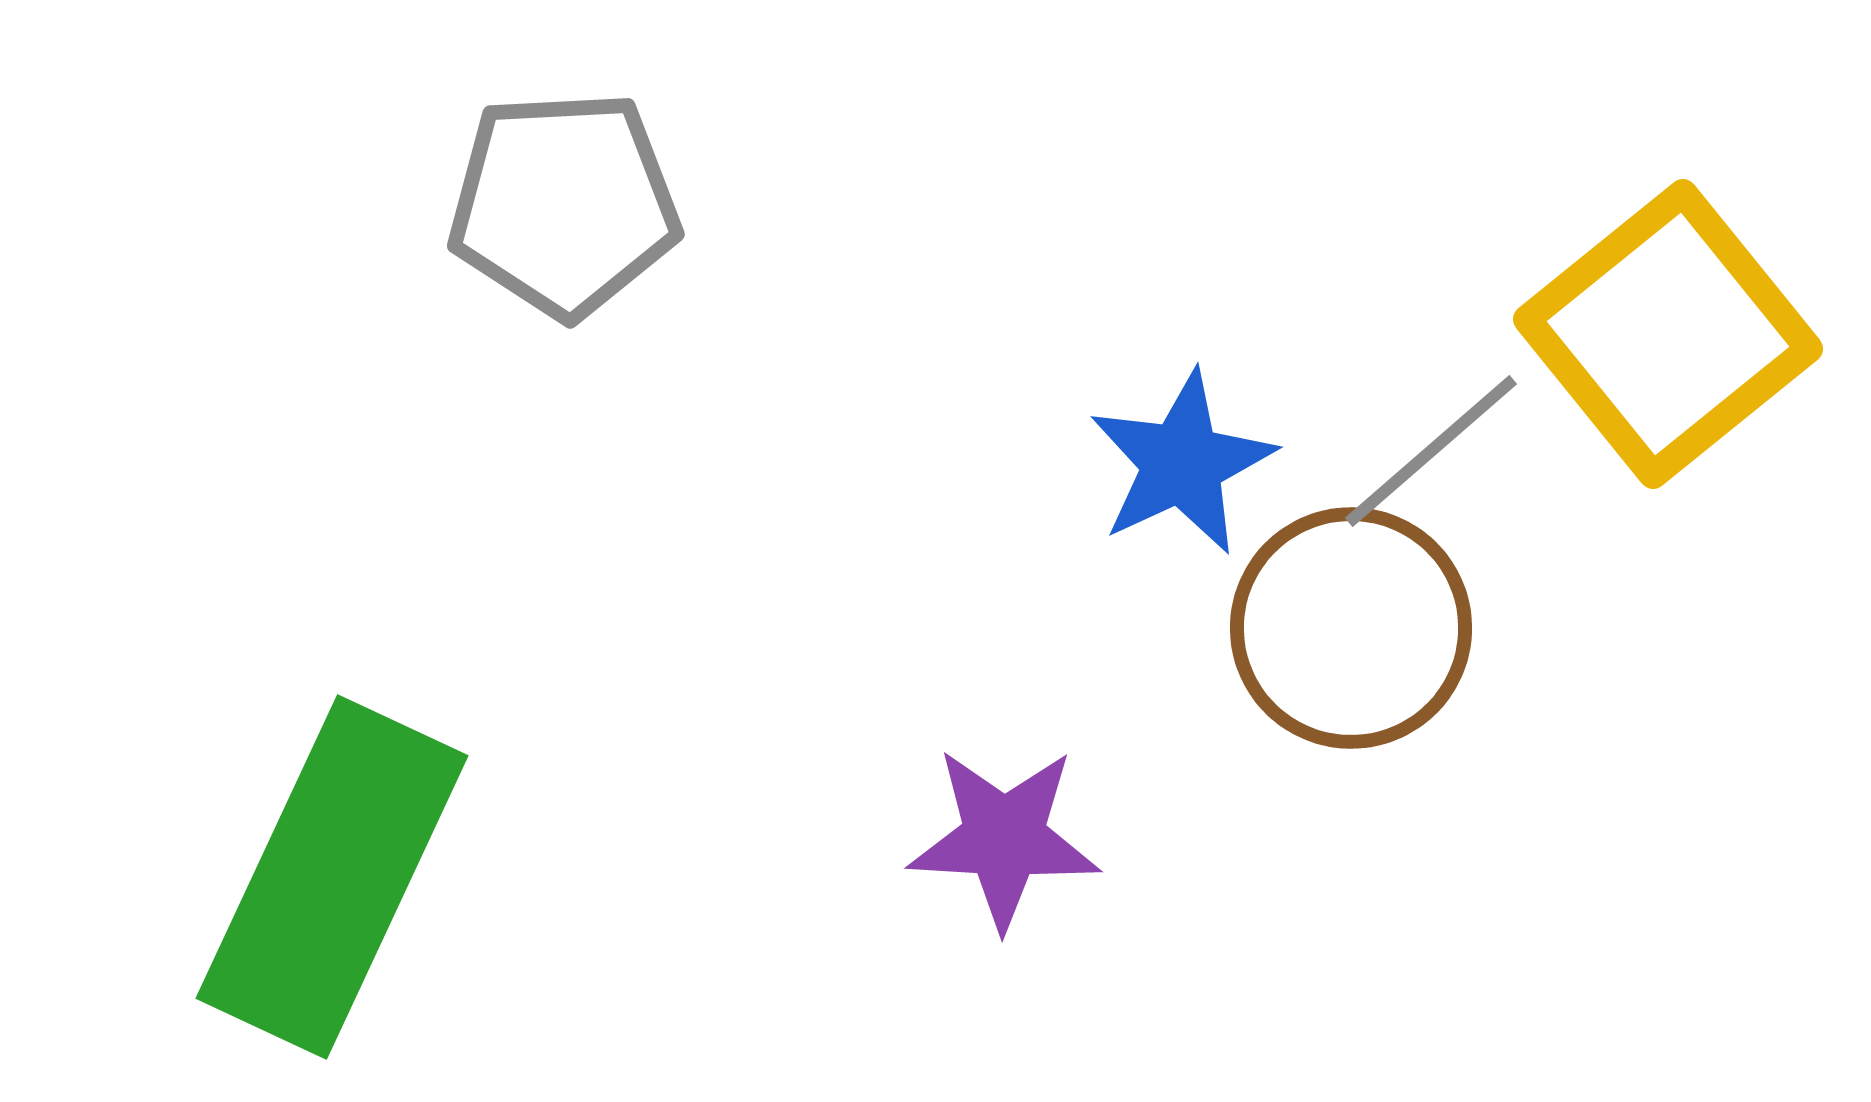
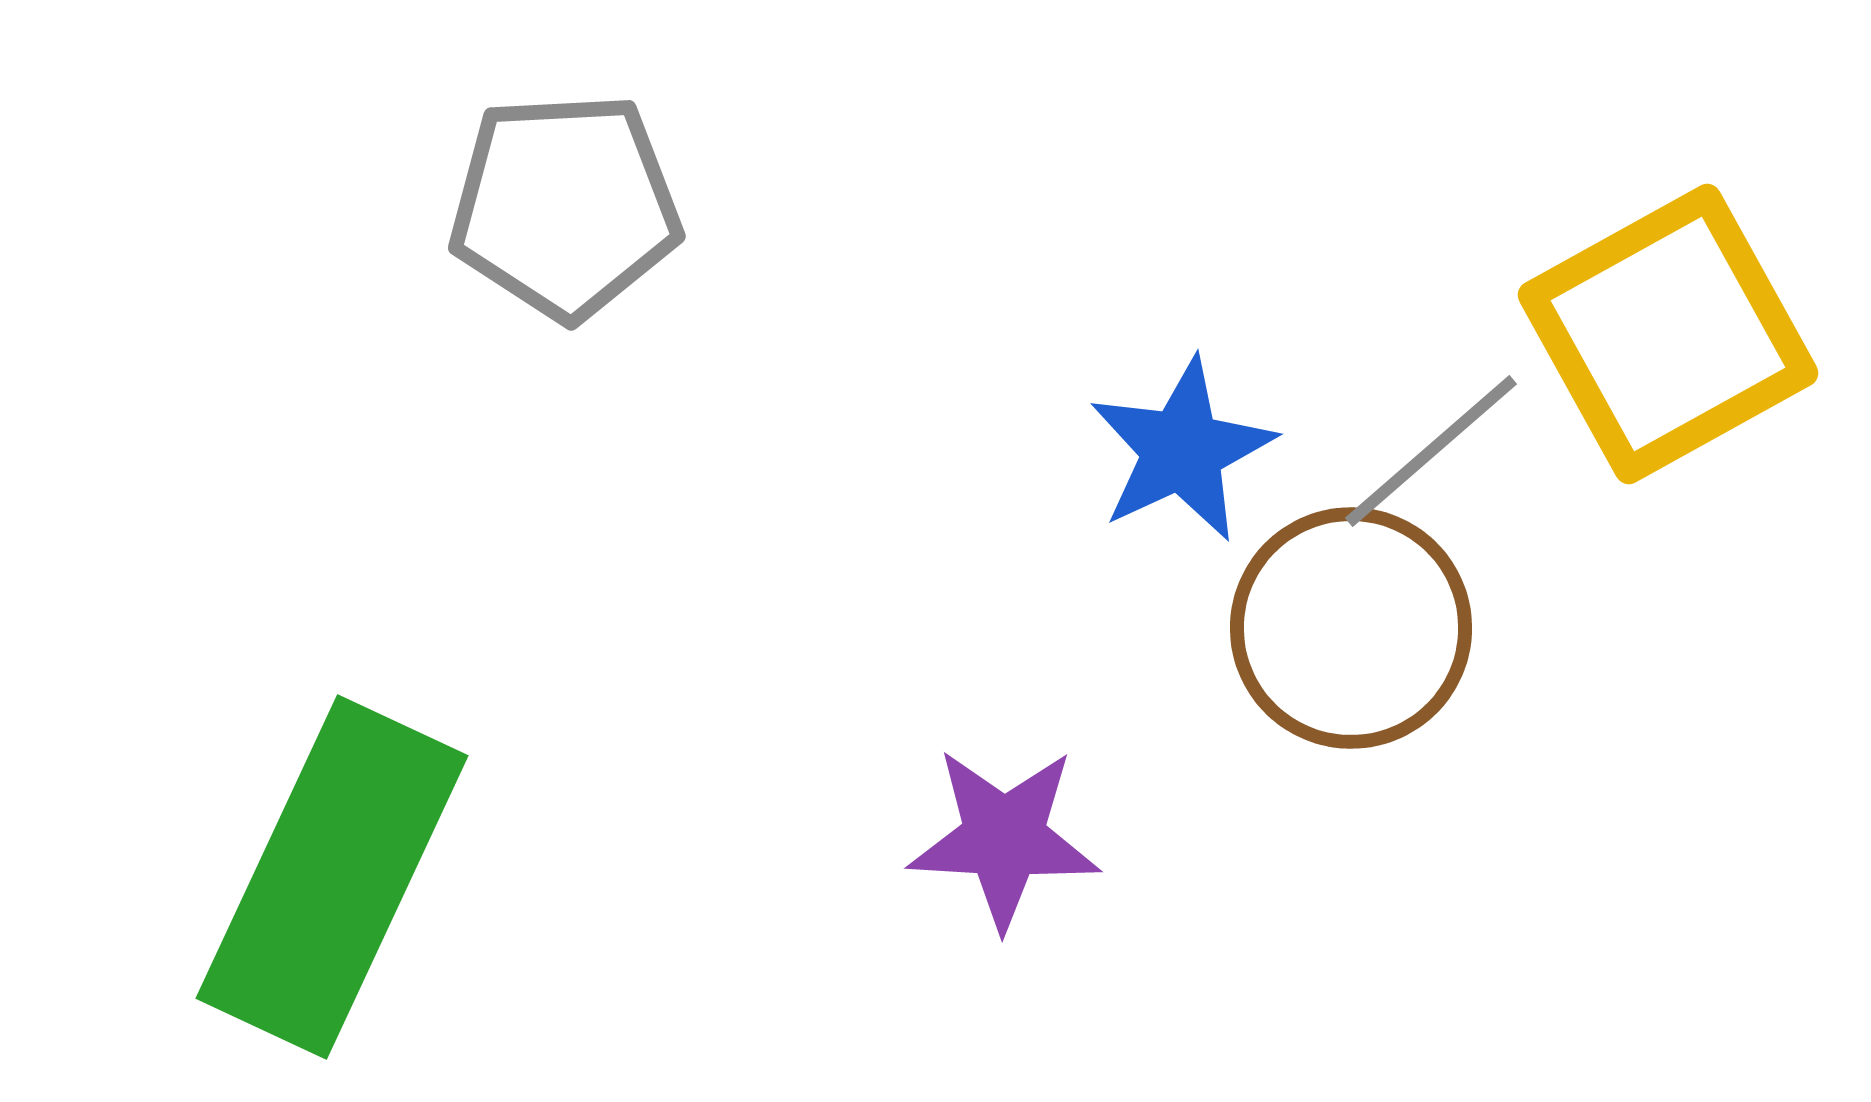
gray pentagon: moved 1 px right, 2 px down
yellow square: rotated 10 degrees clockwise
blue star: moved 13 px up
